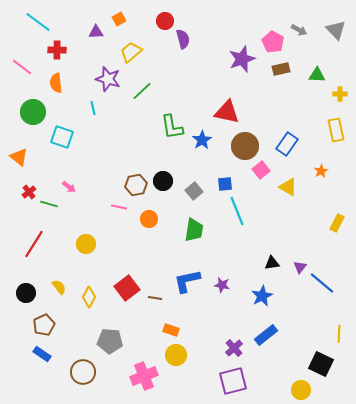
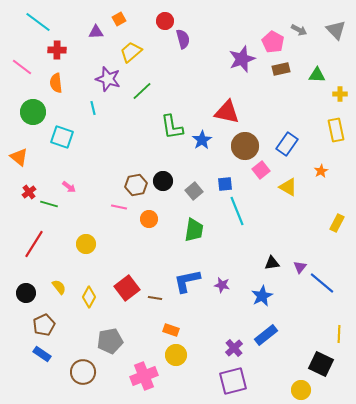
gray pentagon at (110, 341): rotated 15 degrees counterclockwise
